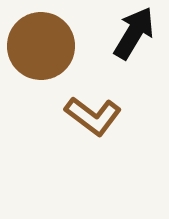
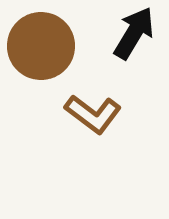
brown L-shape: moved 2 px up
